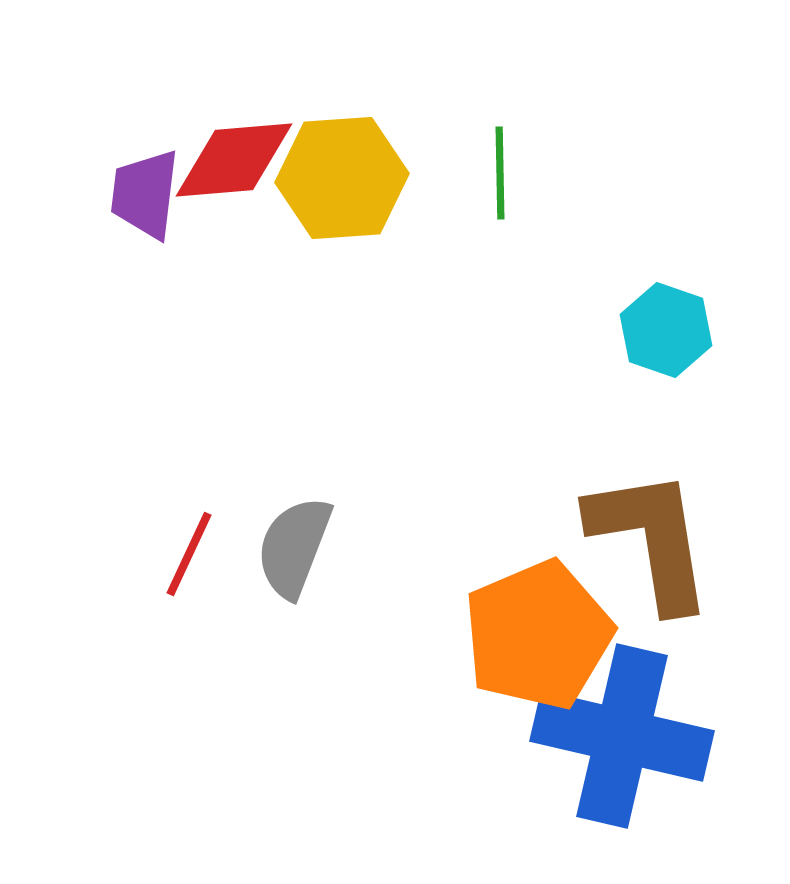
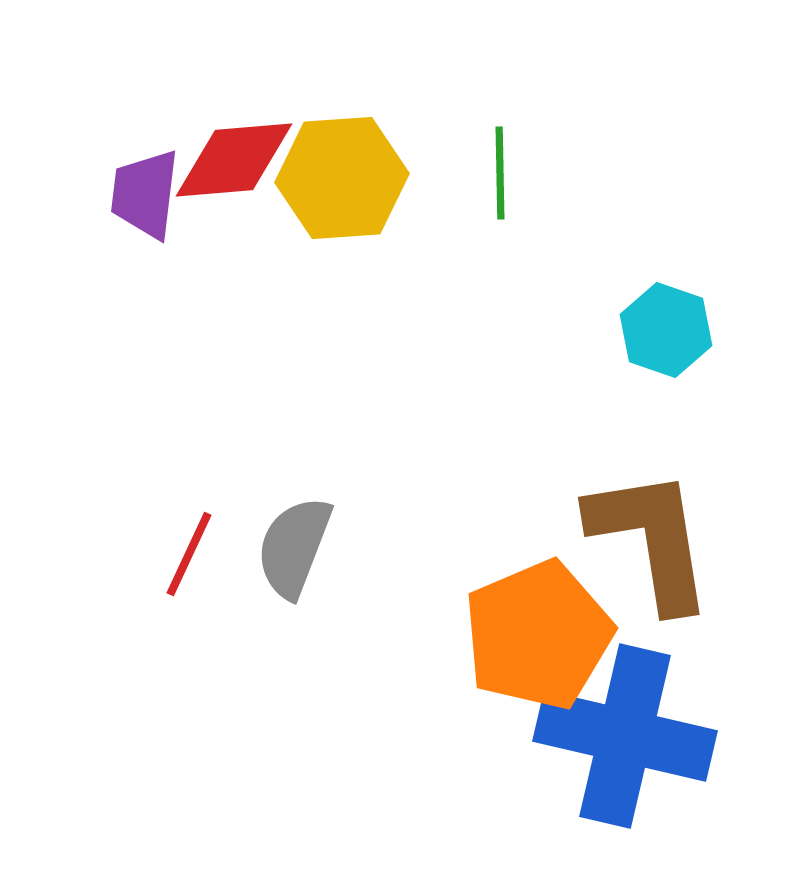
blue cross: moved 3 px right
